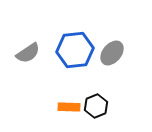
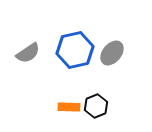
blue hexagon: rotated 6 degrees counterclockwise
